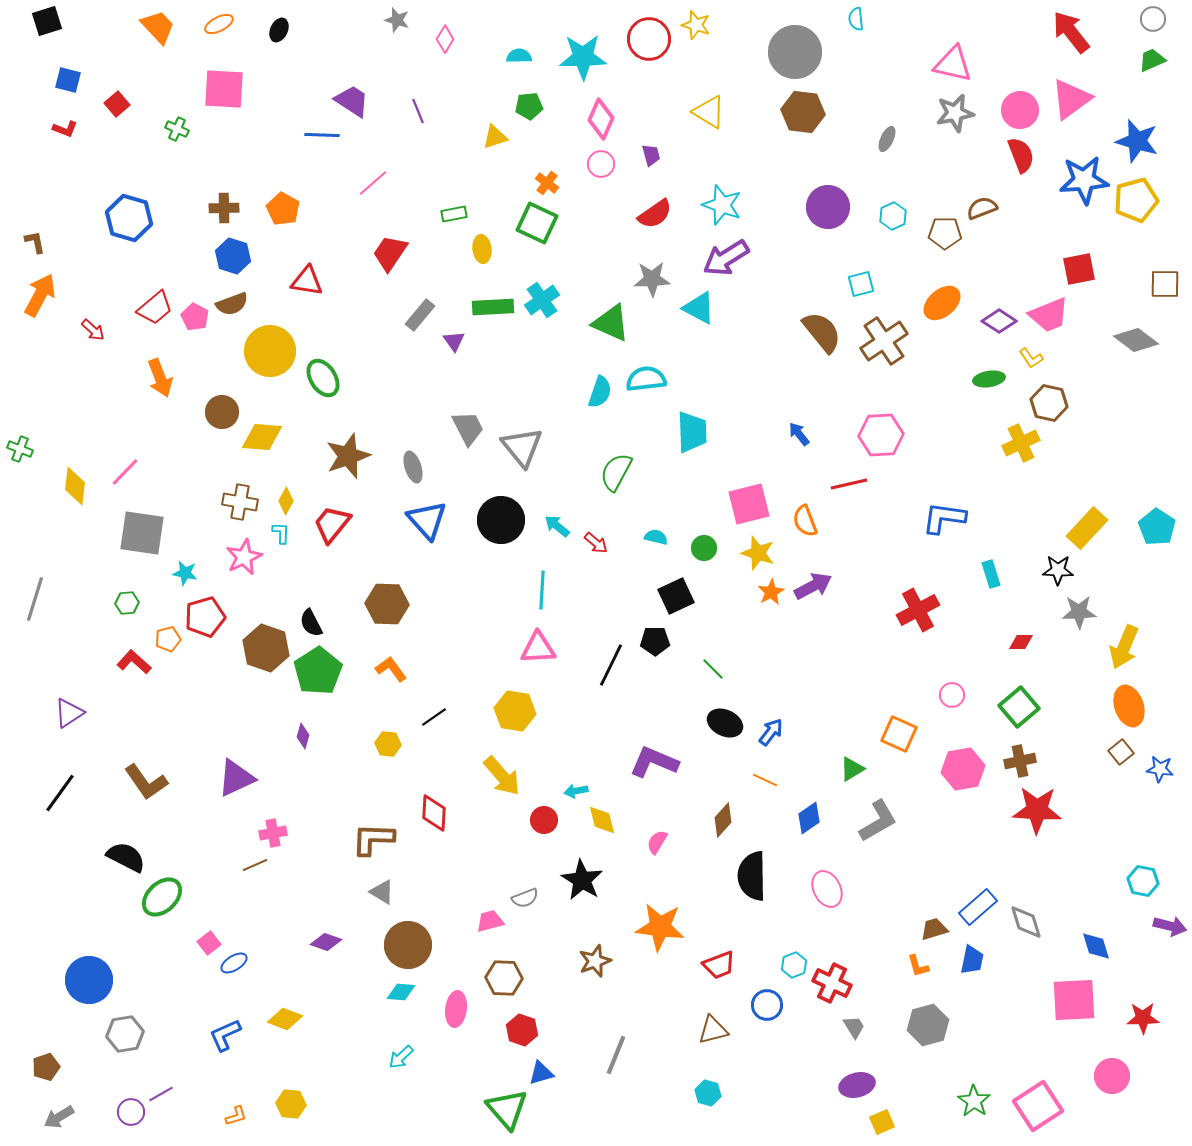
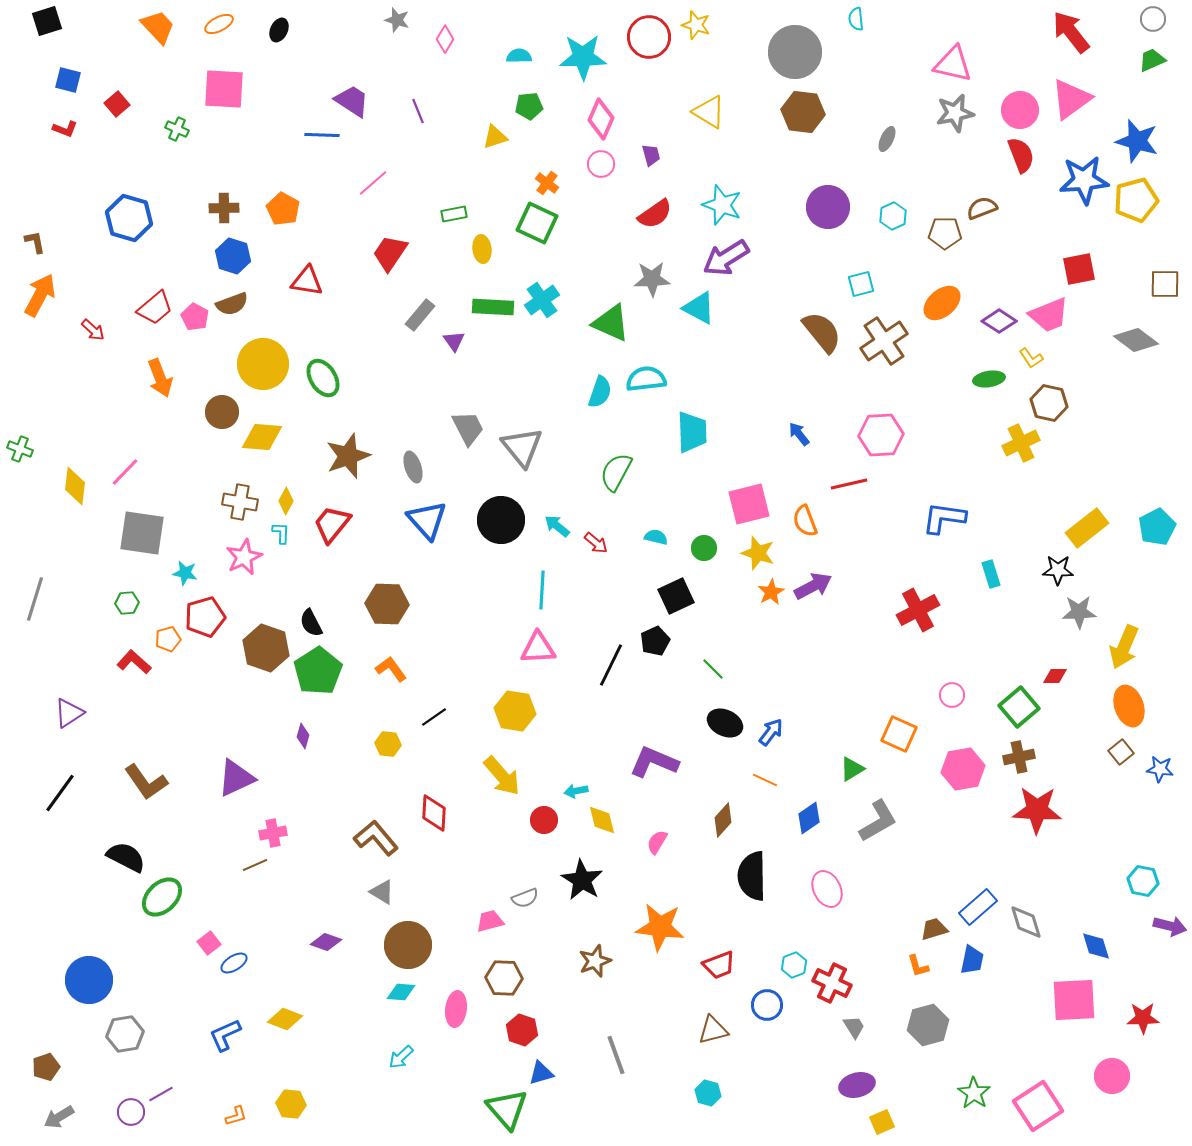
red circle at (649, 39): moved 2 px up
green rectangle at (493, 307): rotated 6 degrees clockwise
yellow circle at (270, 351): moved 7 px left, 13 px down
cyan pentagon at (1157, 527): rotated 12 degrees clockwise
yellow rectangle at (1087, 528): rotated 9 degrees clockwise
black pentagon at (655, 641): rotated 24 degrees counterclockwise
red diamond at (1021, 642): moved 34 px right, 34 px down
brown cross at (1020, 761): moved 1 px left, 4 px up
brown L-shape at (373, 839): moved 3 px right, 1 px up; rotated 48 degrees clockwise
gray line at (616, 1055): rotated 42 degrees counterclockwise
green star at (974, 1101): moved 8 px up
